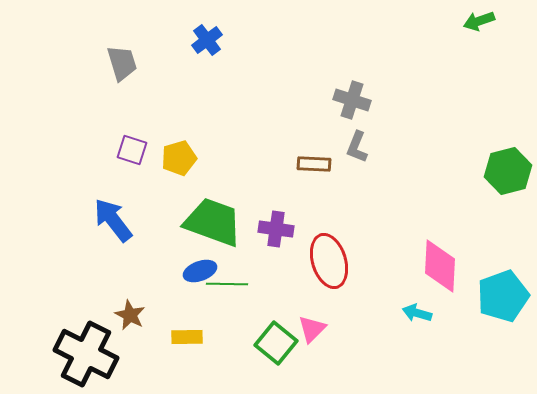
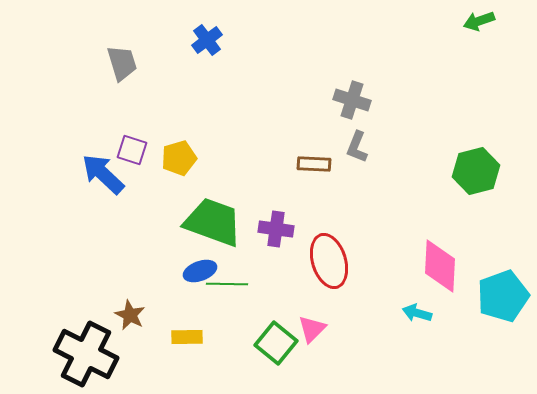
green hexagon: moved 32 px left
blue arrow: moved 10 px left, 46 px up; rotated 9 degrees counterclockwise
